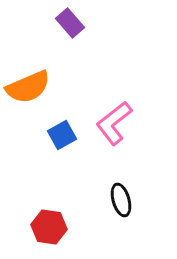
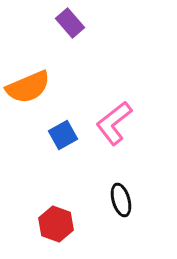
blue square: moved 1 px right
red hexagon: moved 7 px right, 3 px up; rotated 12 degrees clockwise
